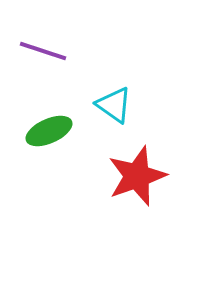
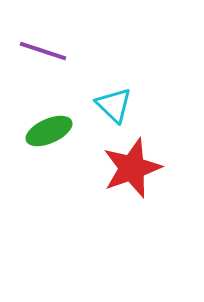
cyan triangle: rotated 9 degrees clockwise
red star: moved 5 px left, 8 px up
